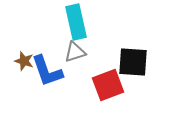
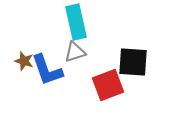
blue L-shape: moved 1 px up
